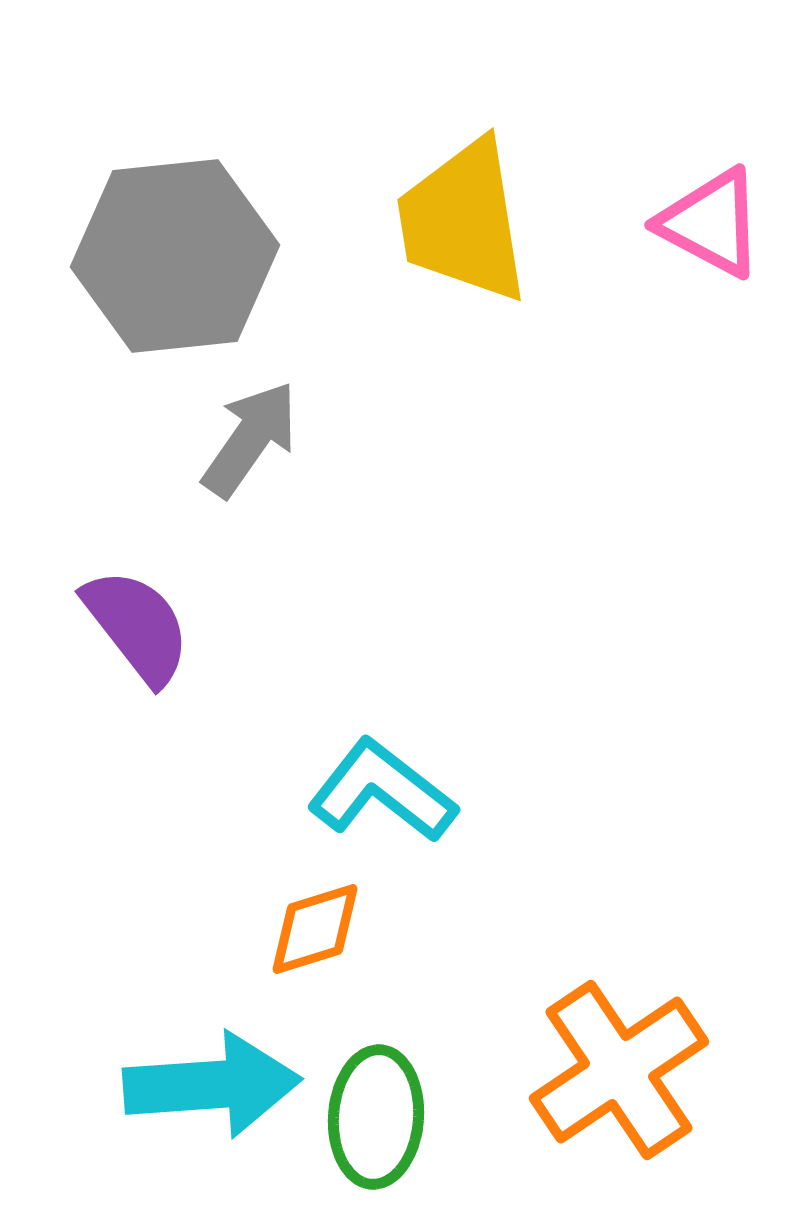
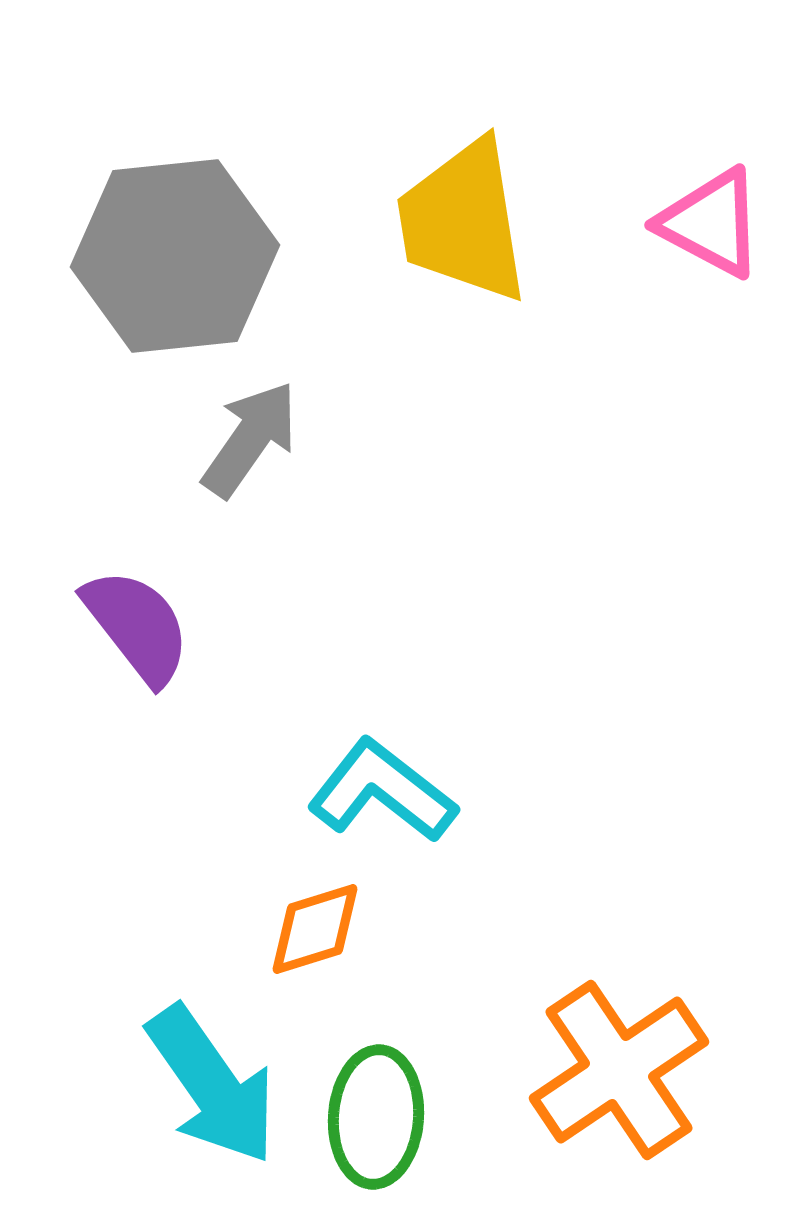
cyan arrow: rotated 59 degrees clockwise
